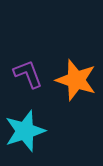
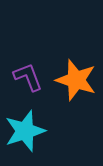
purple L-shape: moved 3 px down
